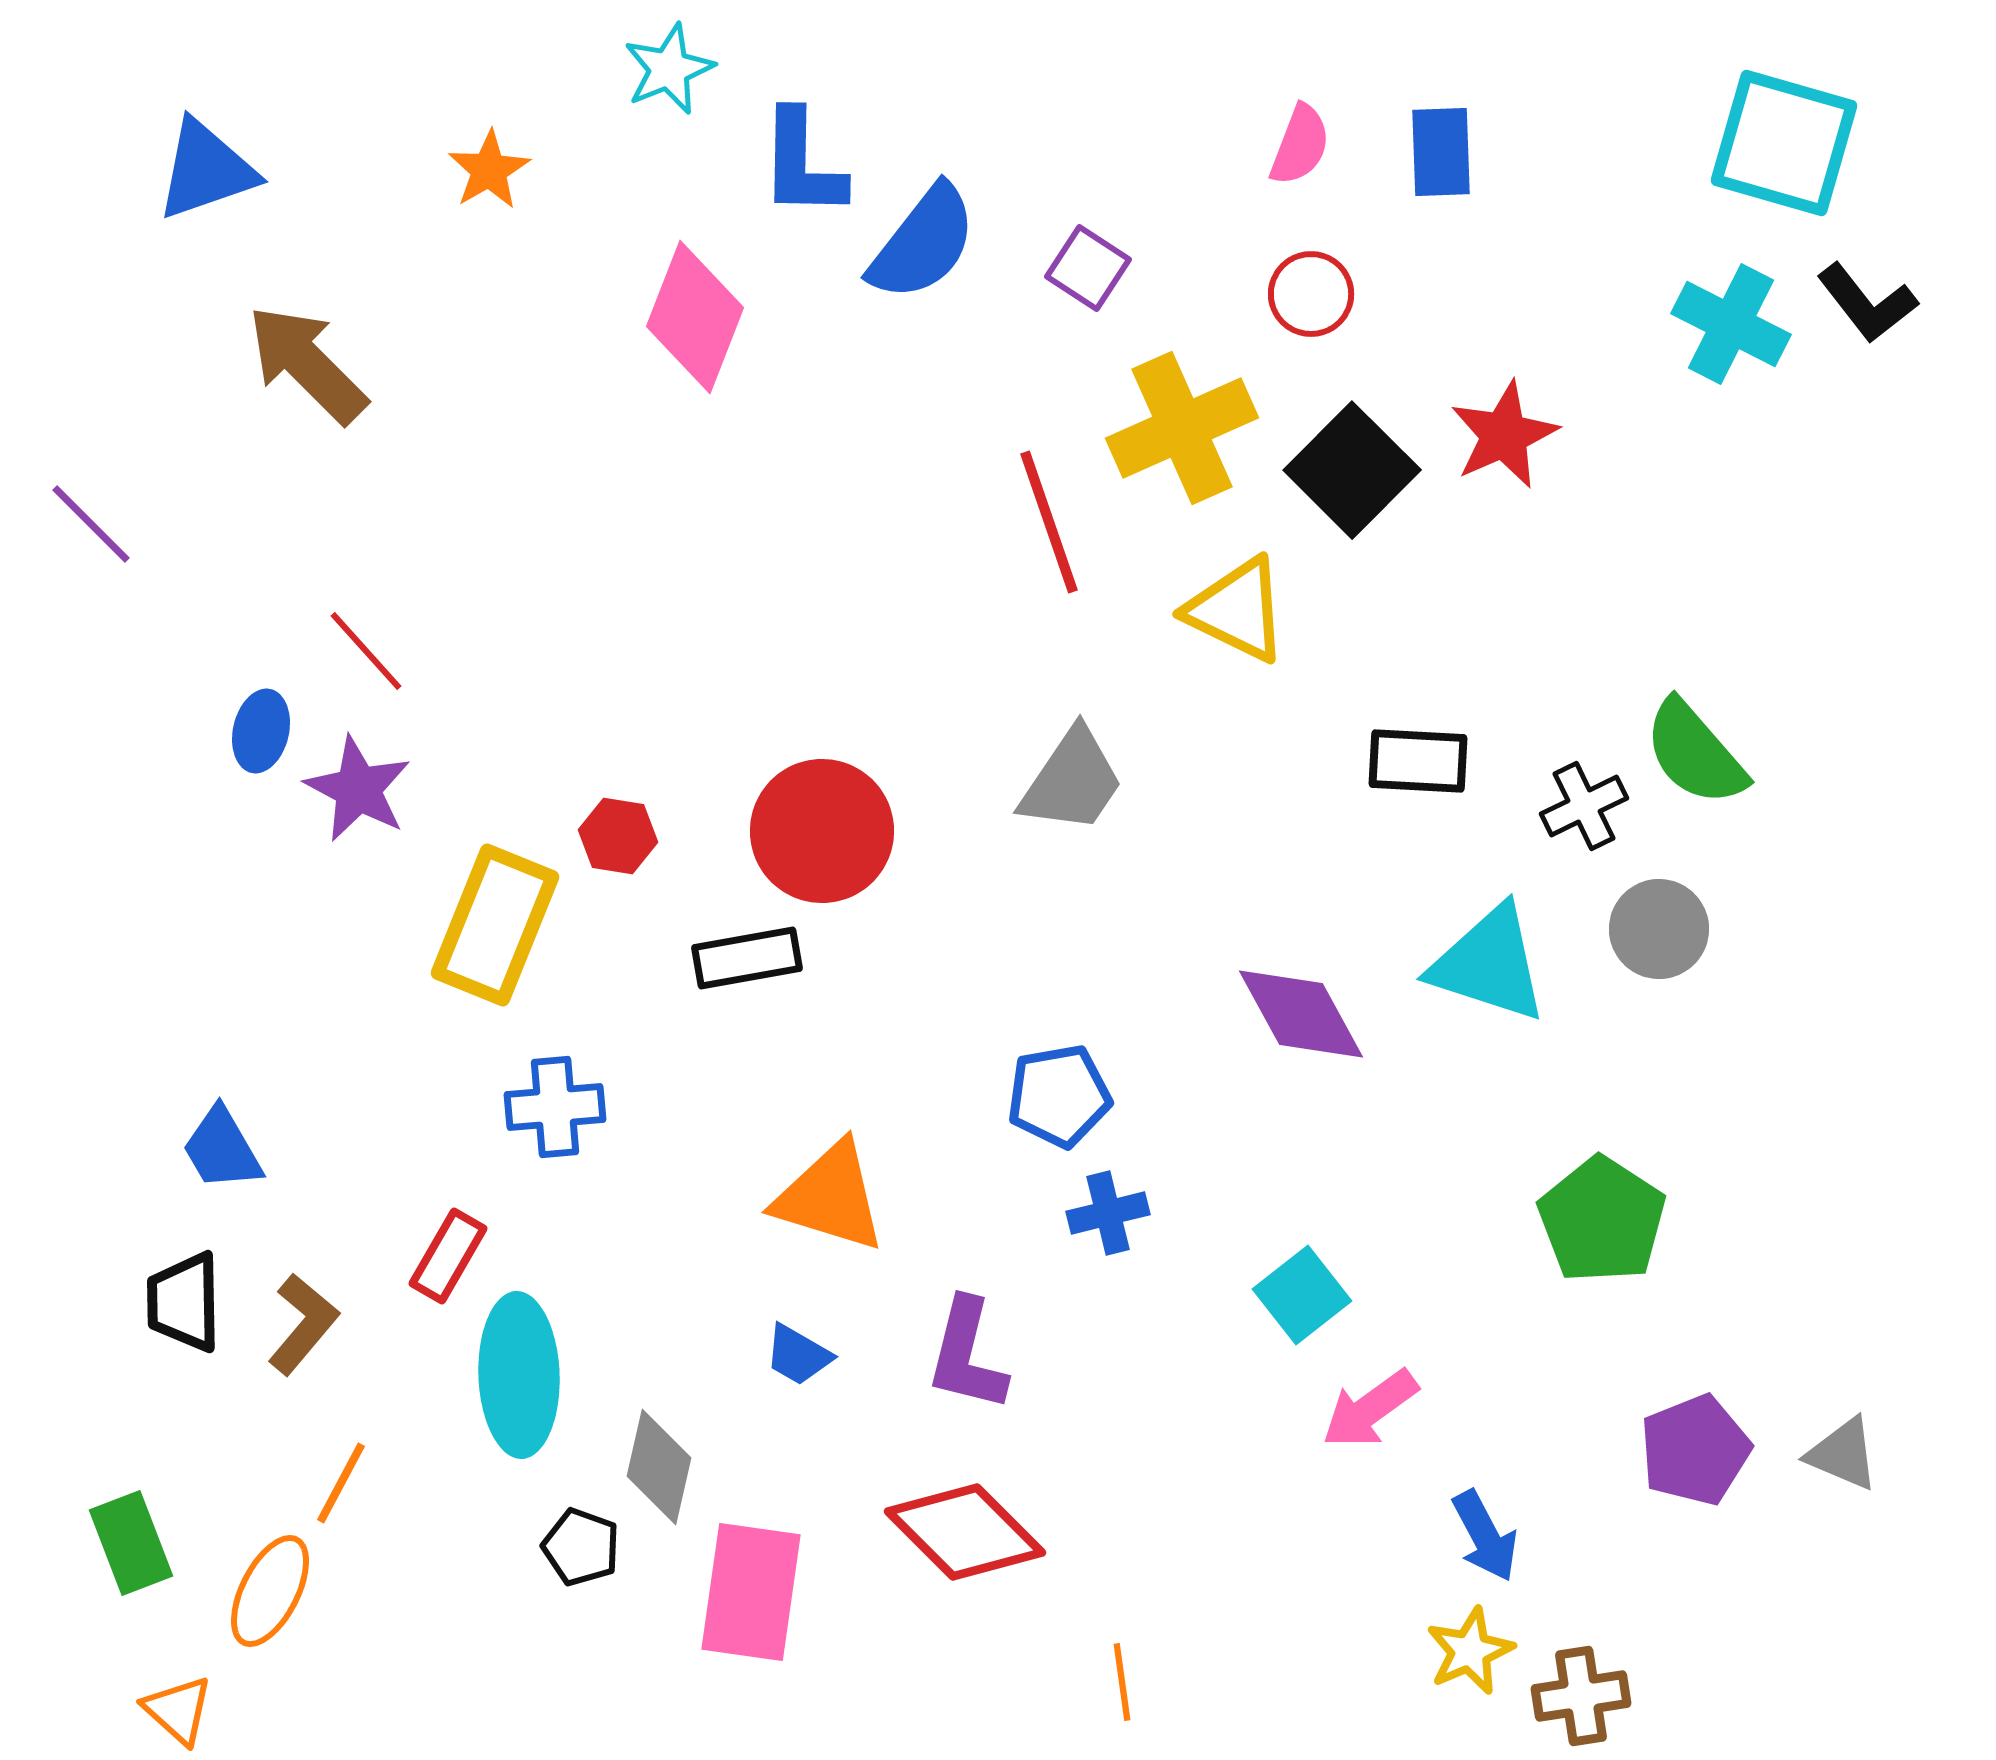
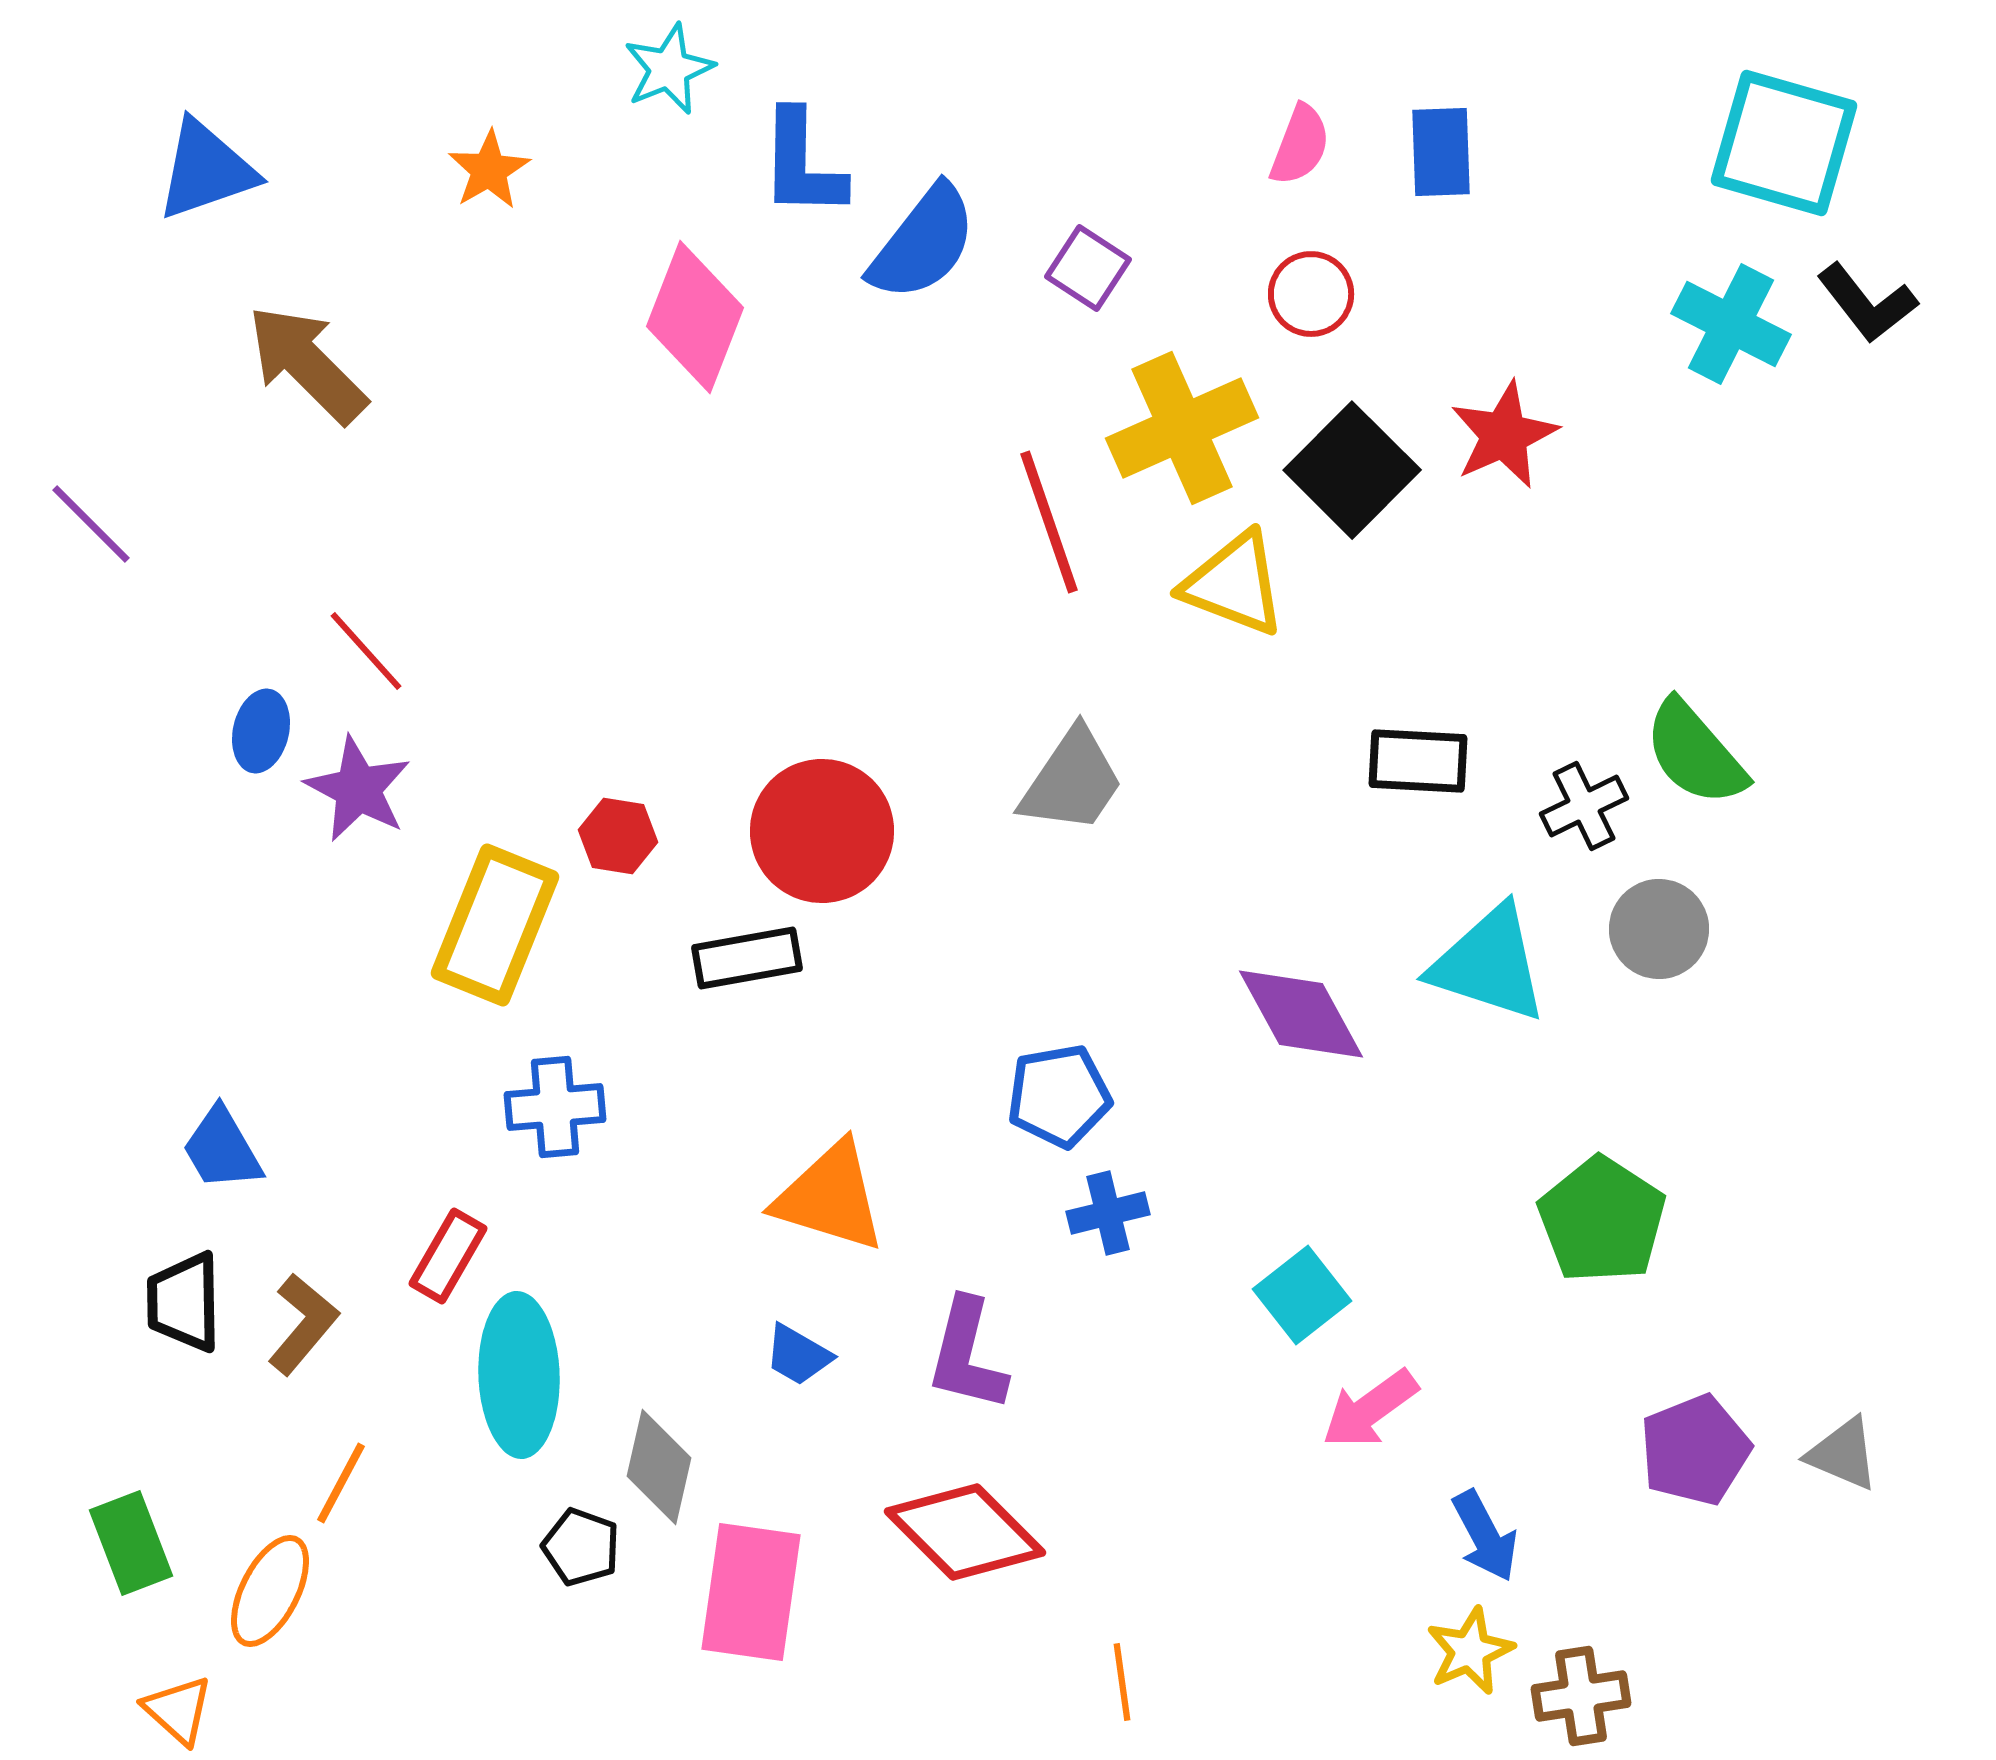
yellow triangle at (1237, 610): moved 3 px left, 26 px up; rotated 5 degrees counterclockwise
